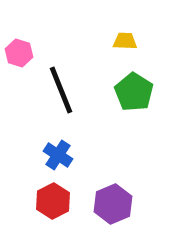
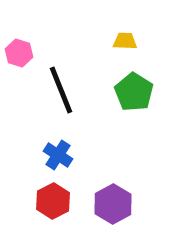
purple hexagon: rotated 6 degrees counterclockwise
